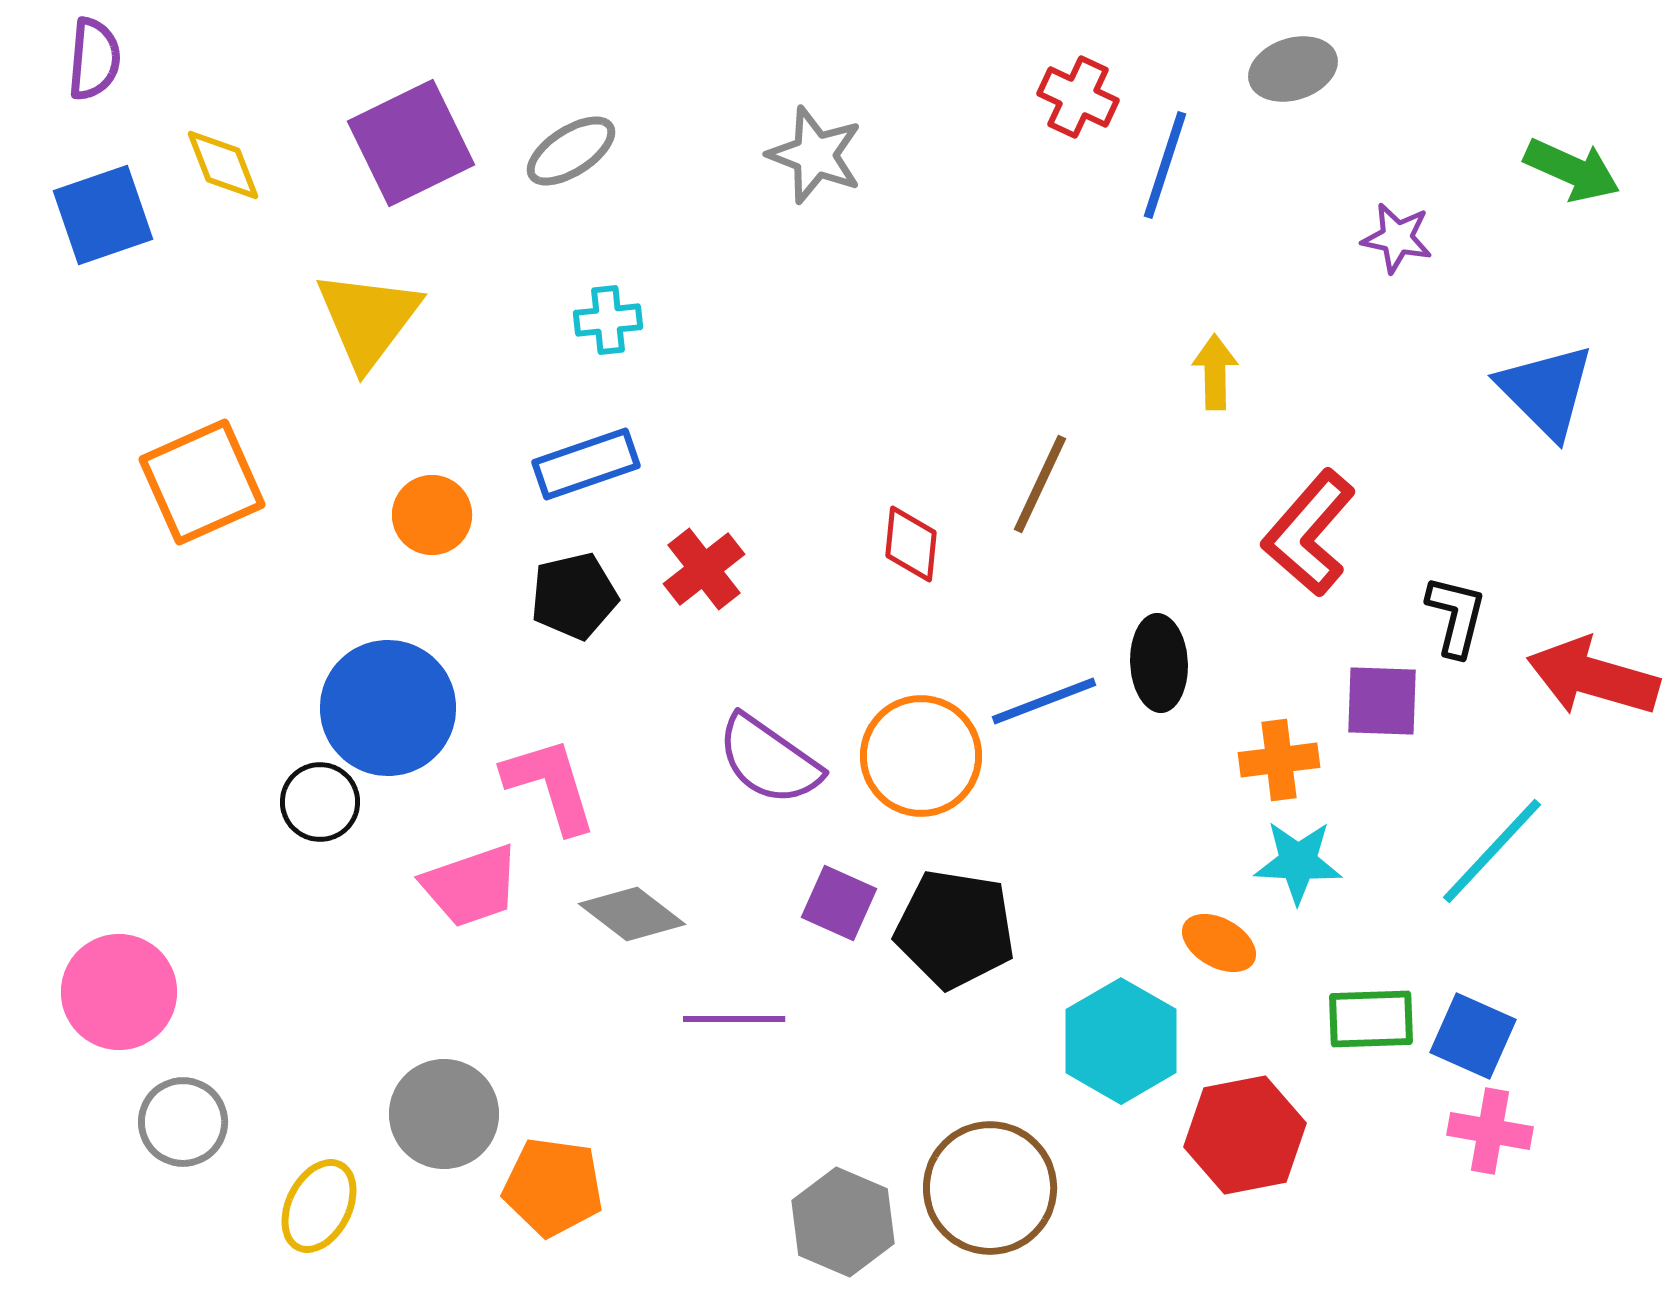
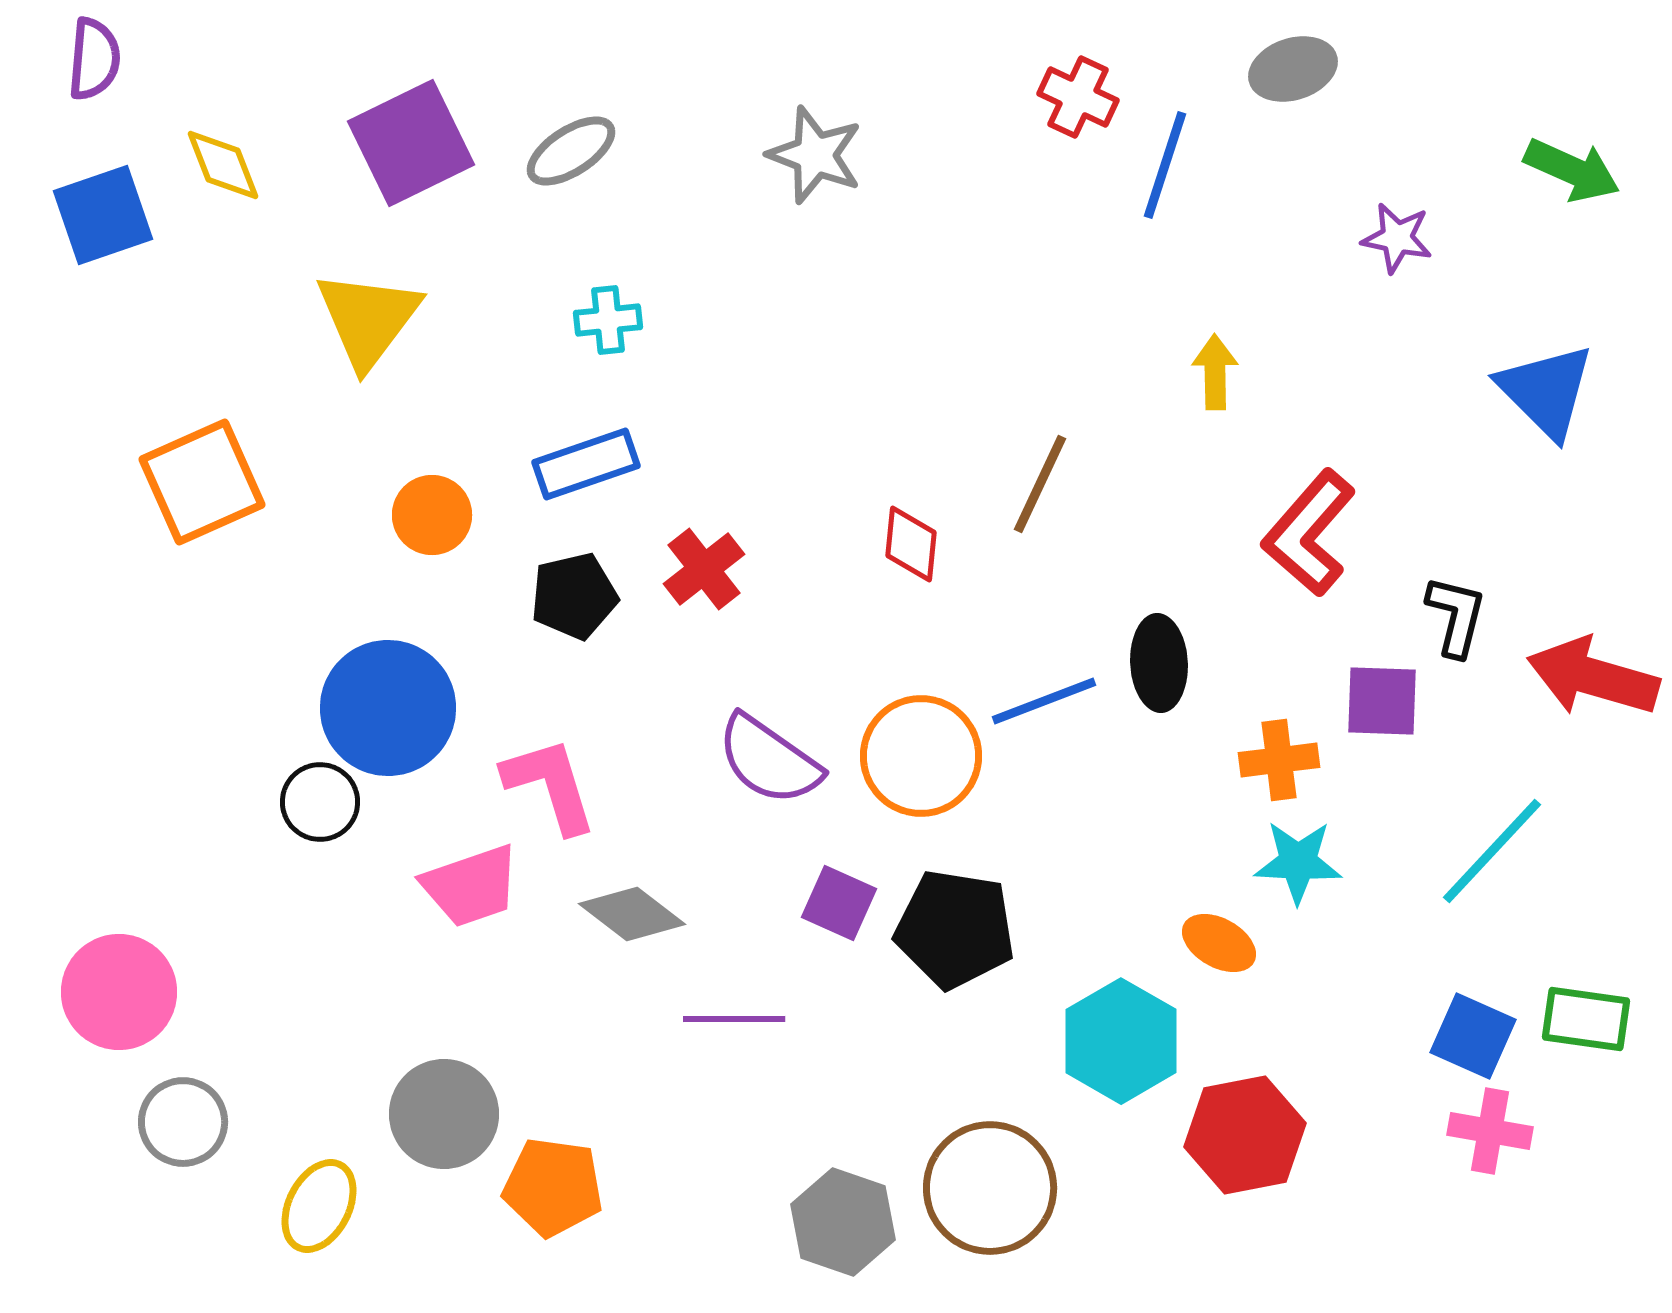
green rectangle at (1371, 1019): moved 215 px right; rotated 10 degrees clockwise
gray hexagon at (843, 1222): rotated 4 degrees counterclockwise
